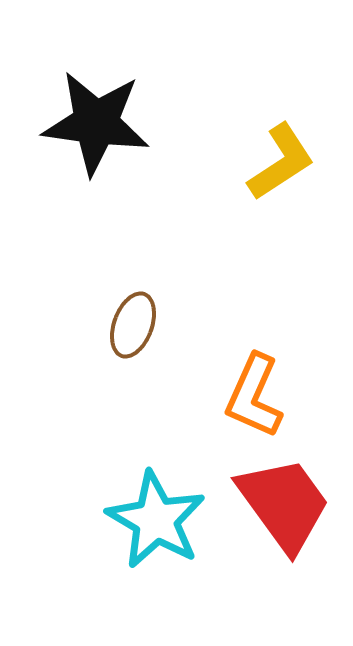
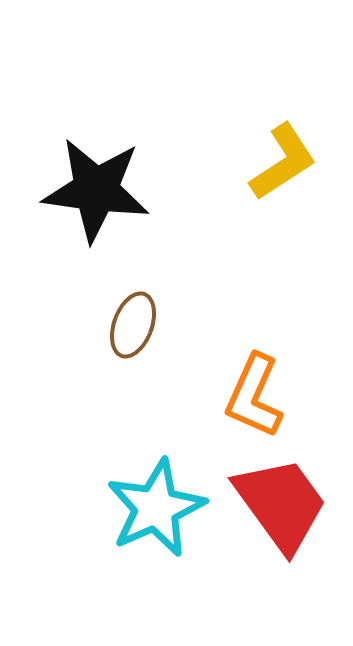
black star: moved 67 px down
yellow L-shape: moved 2 px right
red trapezoid: moved 3 px left
cyan star: moved 12 px up; rotated 18 degrees clockwise
